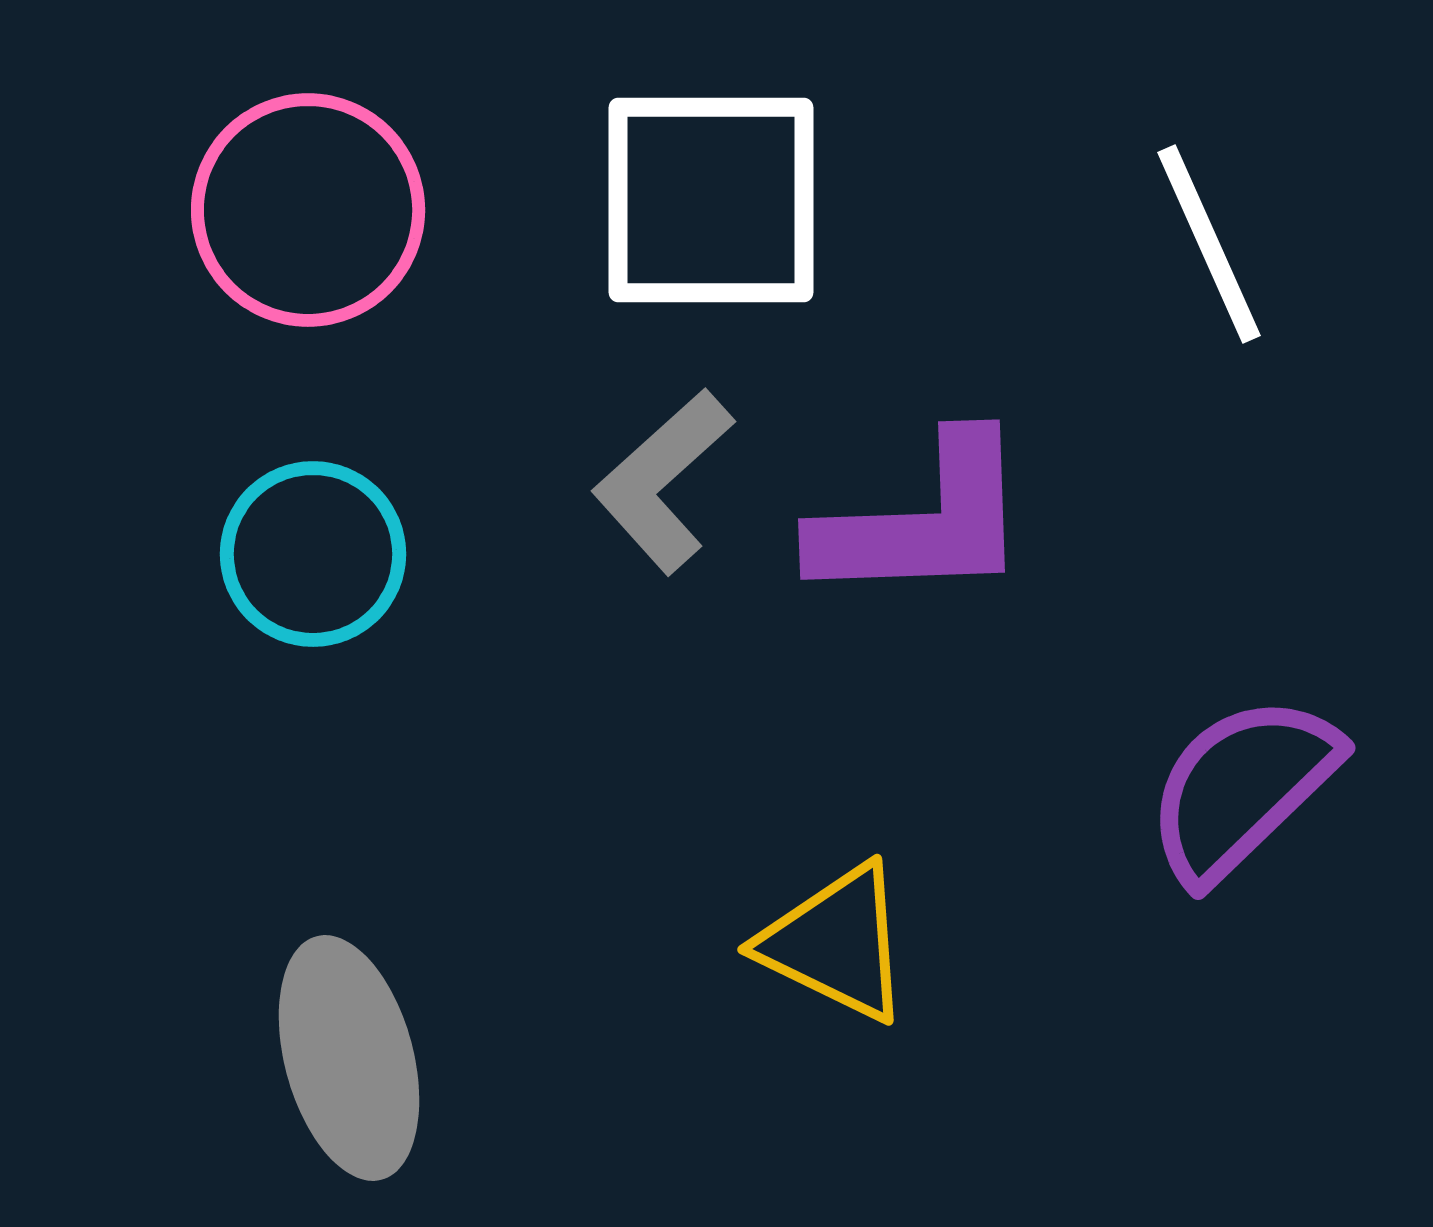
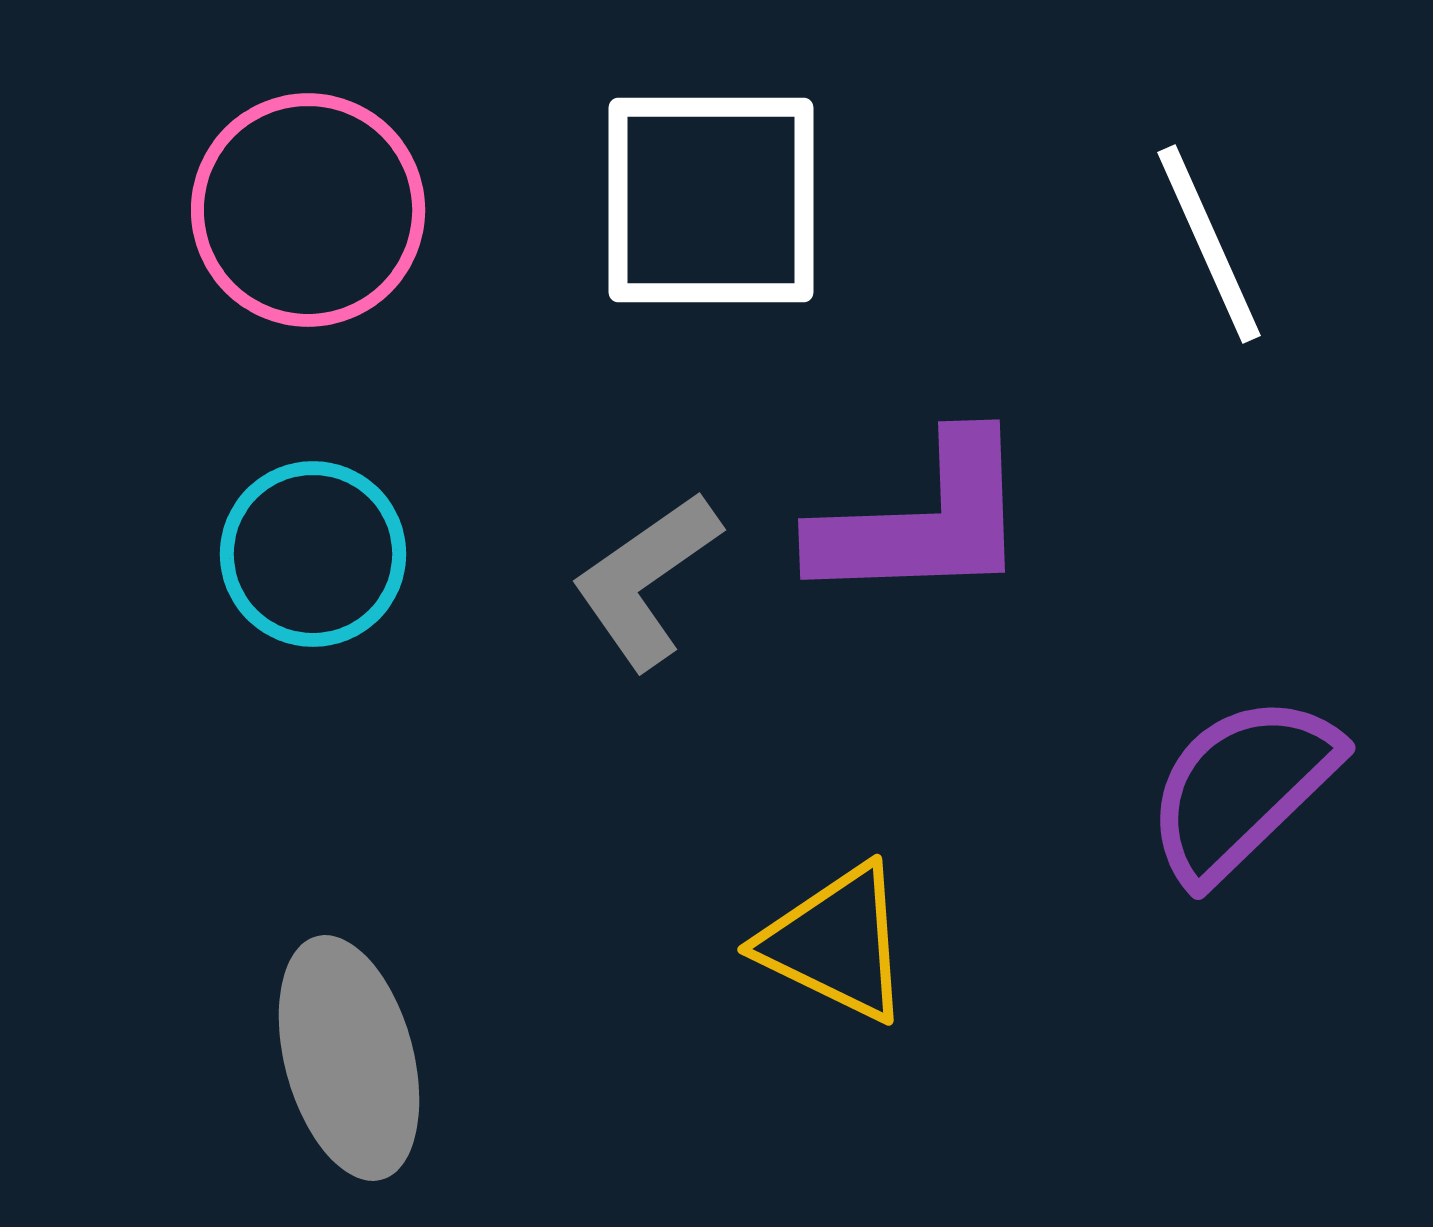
gray L-shape: moved 17 px left, 99 px down; rotated 7 degrees clockwise
